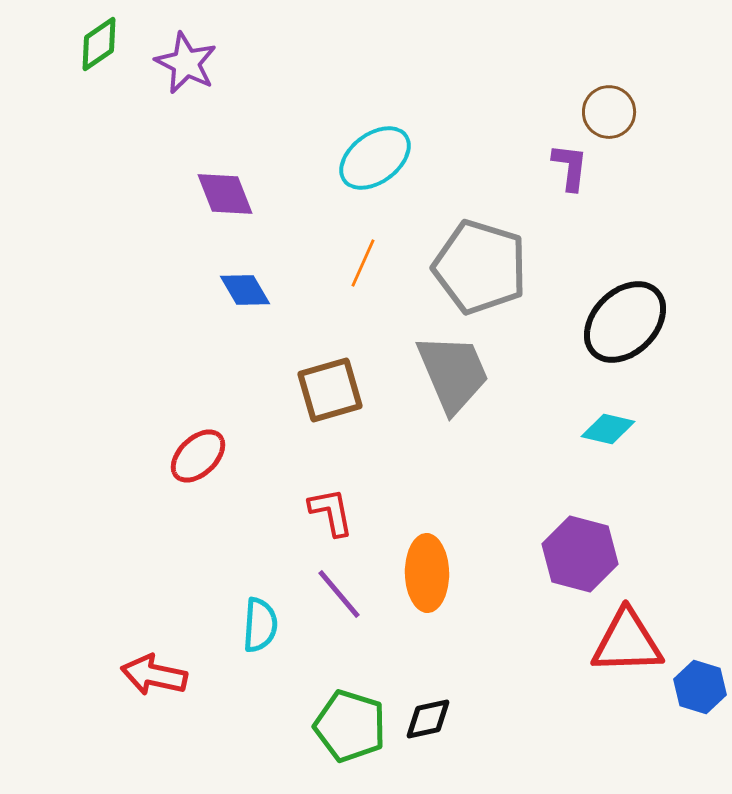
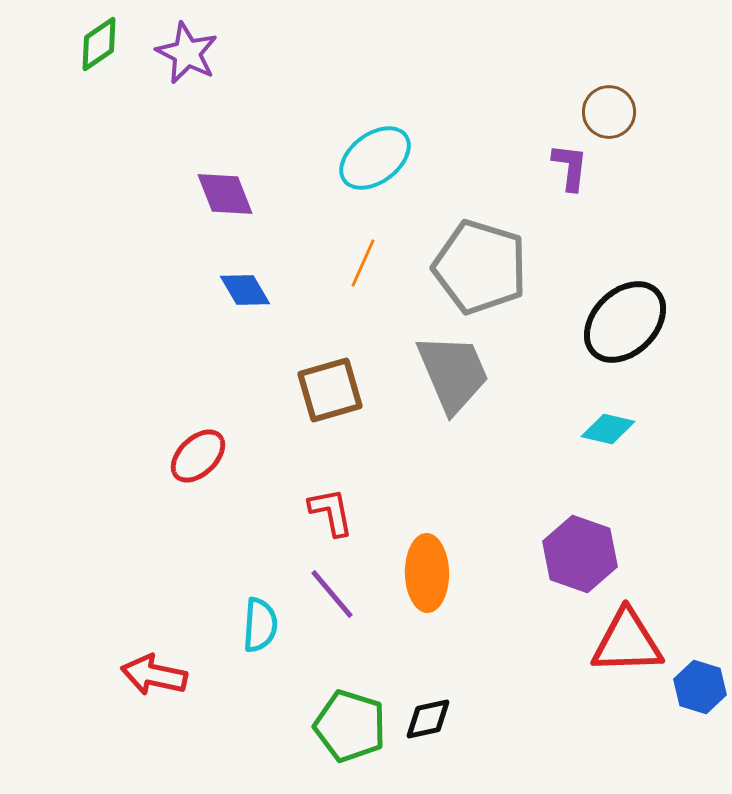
purple star: moved 1 px right, 10 px up
purple hexagon: rotated 4 degrees clockwise
purple line: moved 7 px left
